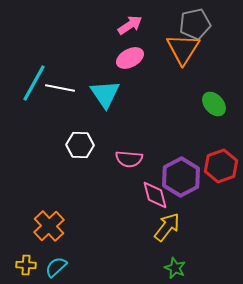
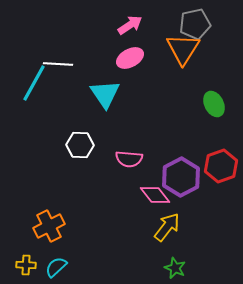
white line: moved 2 px left, 24 px up; rotated 8 degrees counterclockwise
green ellipse: rotated 15 degrees clockwise
pink diamond: rotated 24 degrees counterclockwise
orange cross: rotated 16 degrees clockwise
